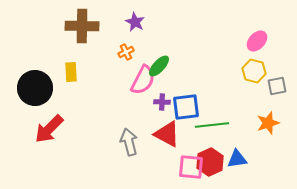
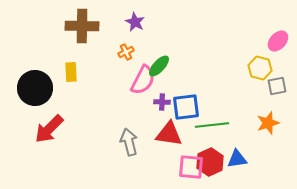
pink ellipse: moved 21 px right
yellow hexagon: moved 6 px right, 3 px up
red triangle: moved 2 px right; rotated 20 degrees counterclockwise
